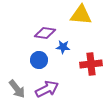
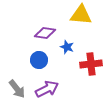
blue star: moved 4 px right; rotated 16 degrees clockwise
